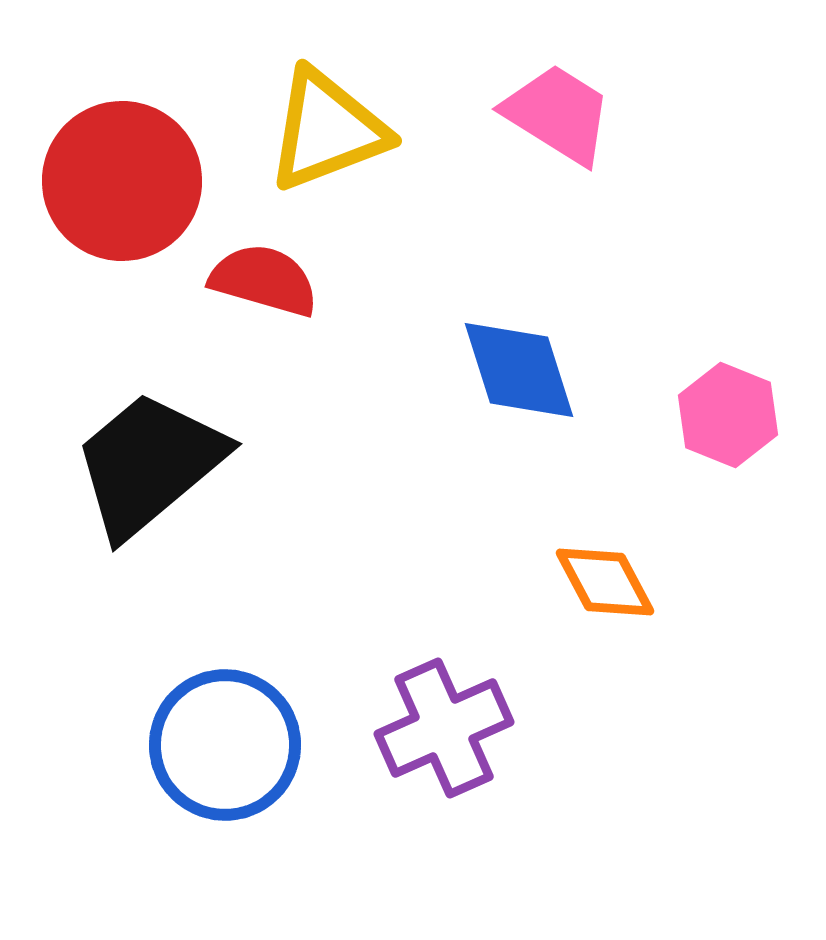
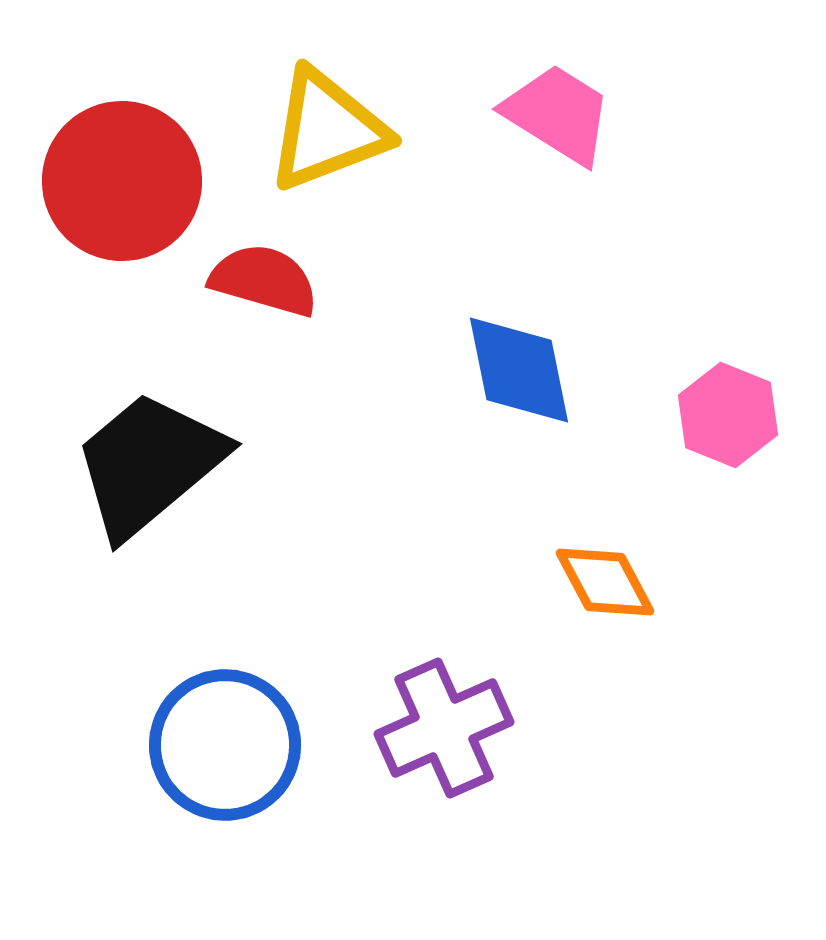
blue diamond: rotated 6 degrees clockwise
